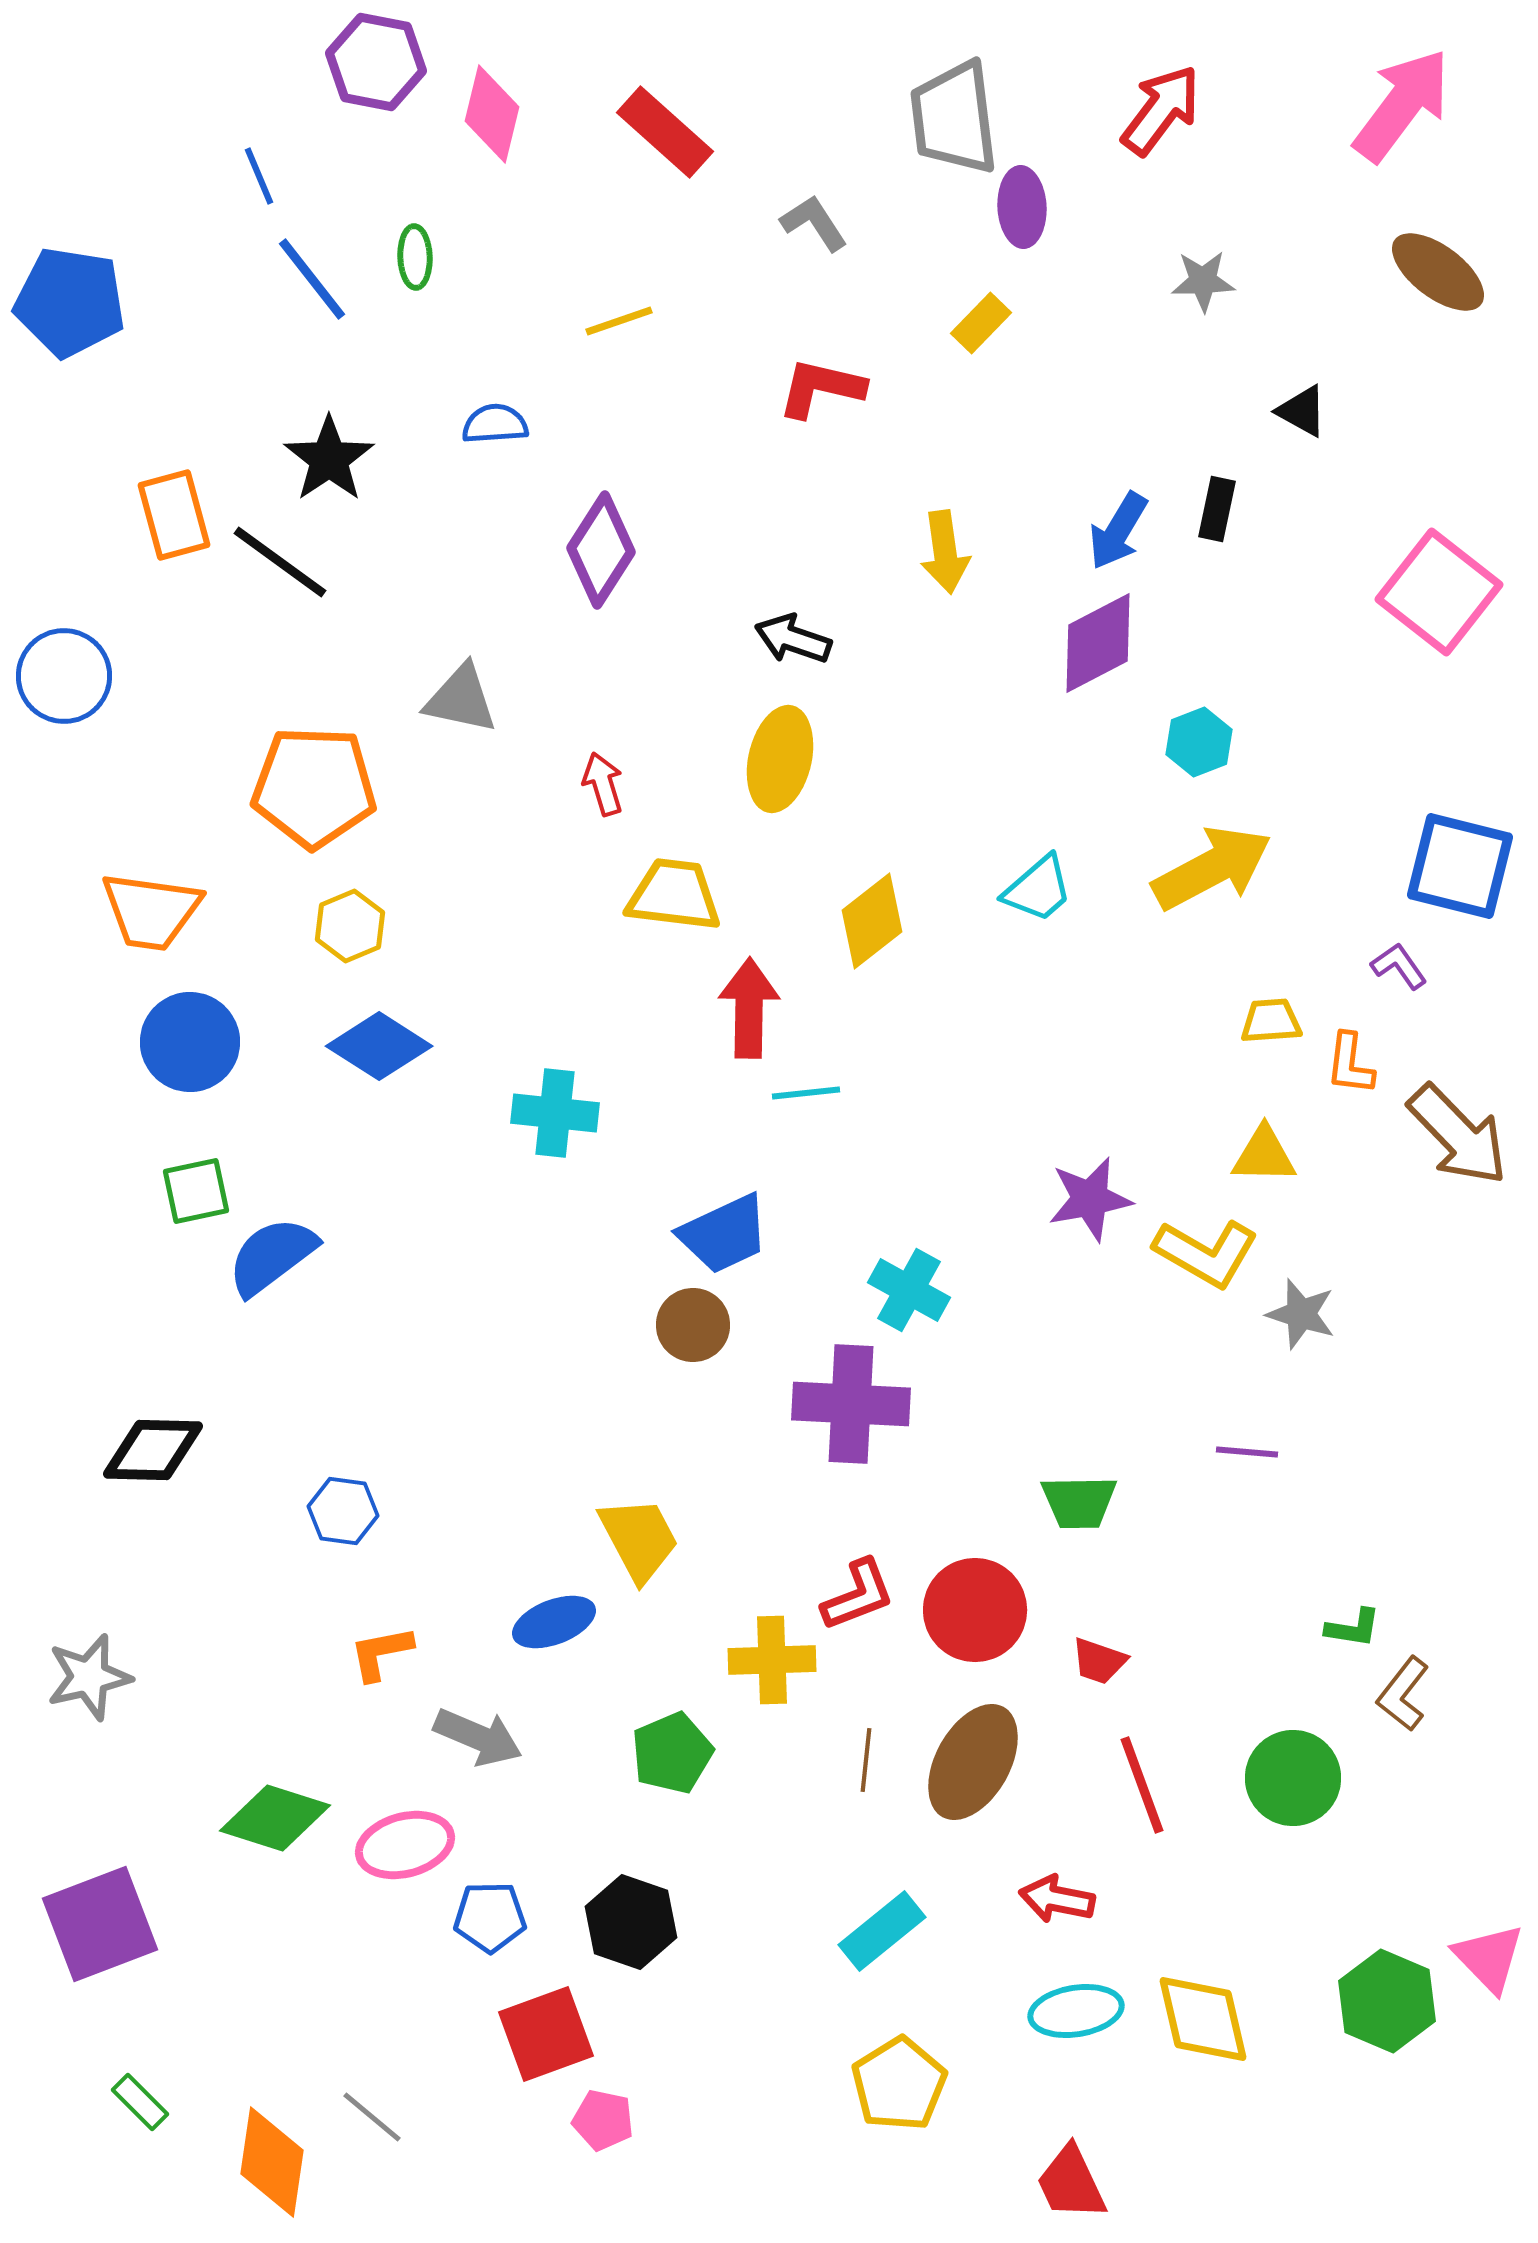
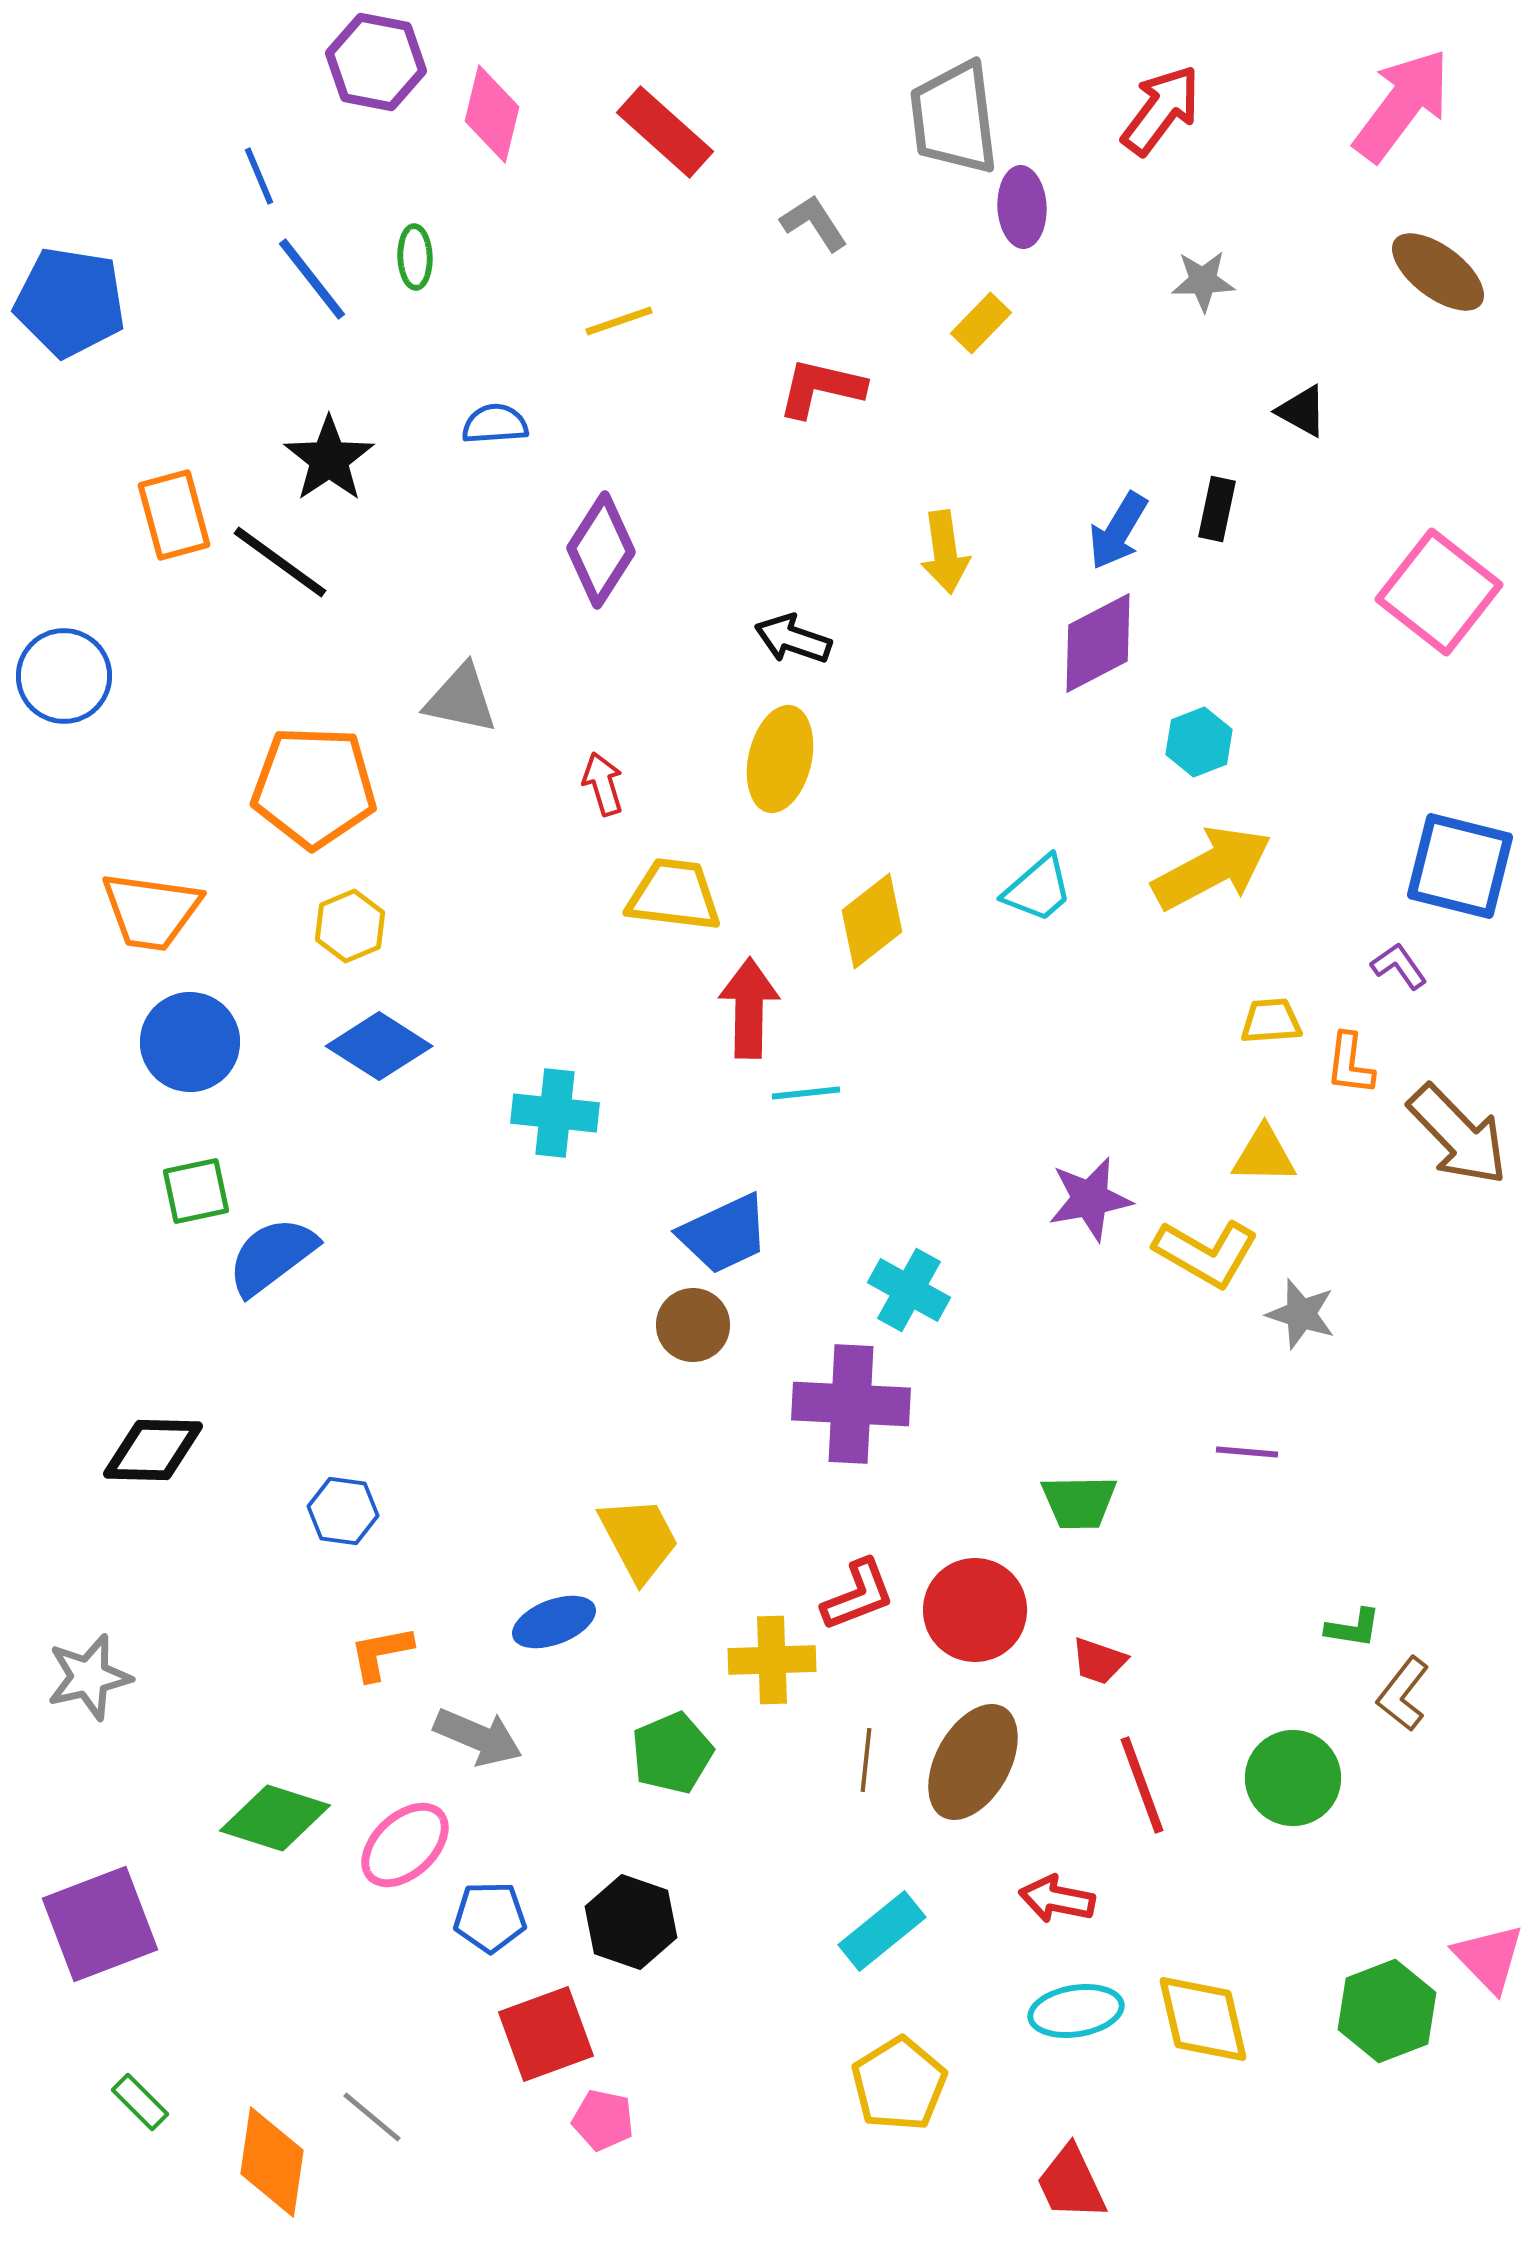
pink ellipse at (405, 1845): rotated 28 degrees counterclockwise
green hexagon at (1387, 2001): moved 10 px down; rotated 16 degrees clockwise
